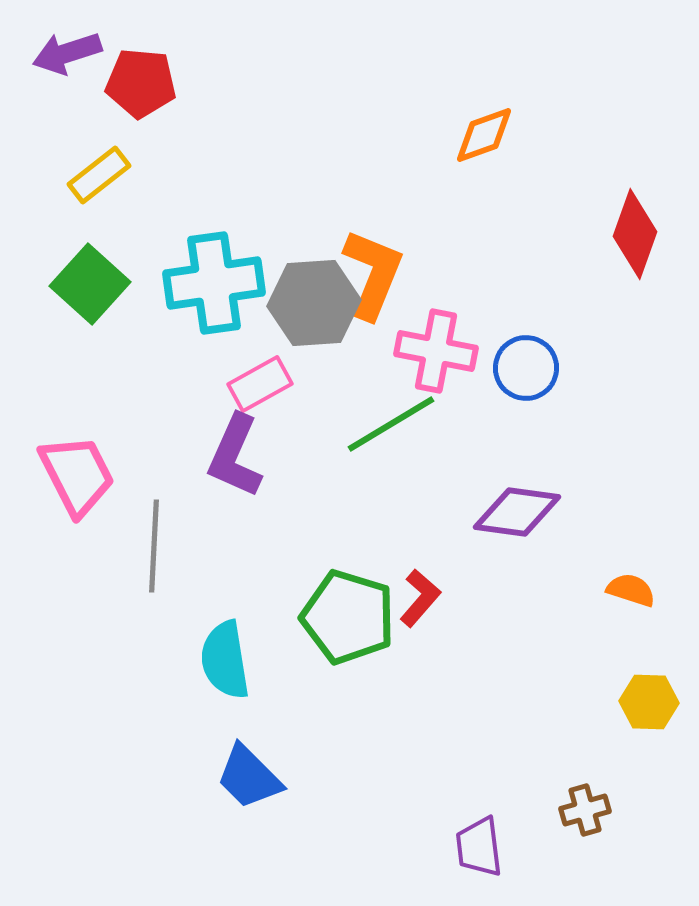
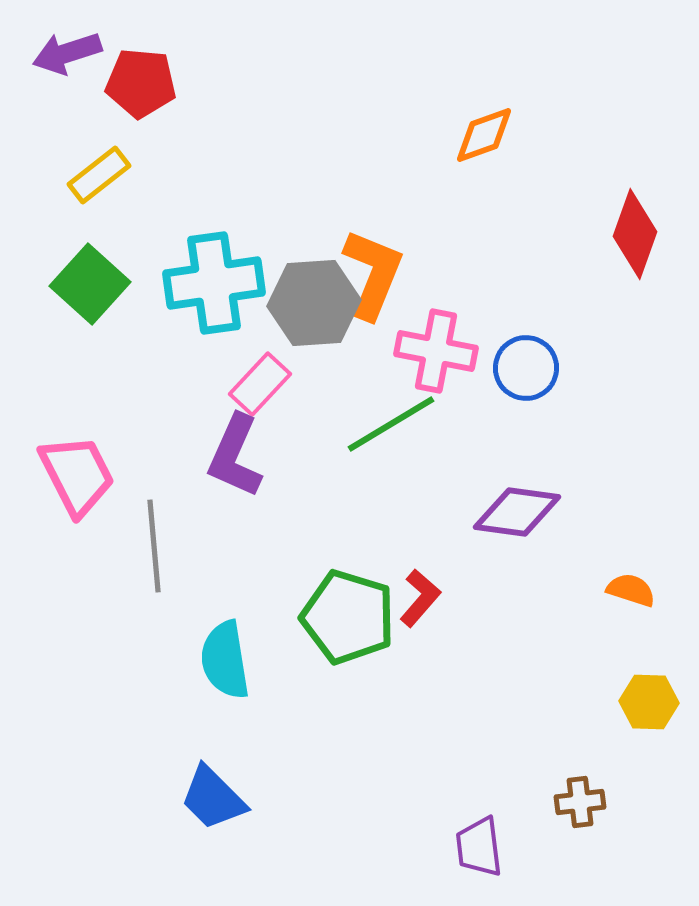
pink rectangle: rotated 18 degrees counterclockwise
gray line: rotated 8 degrees counterclockwise
blue trapezoid: moved 36 px left, 21 px down
brown cross: moved 5 px left, 8 px up; rotated 9 degrees clockwise
